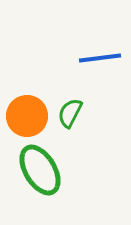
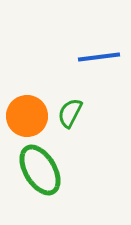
blue line: moved 1 px left, 1 px up
